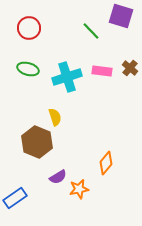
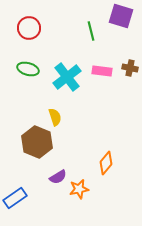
green line: rotated 30 degrees clockwise
brown cross: rotated 28 degrees counterclockwise
cyan cross: rotated 20 degrees counterclockwise
